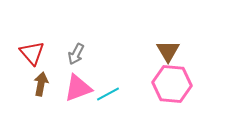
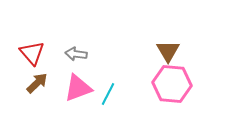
gray arrow: rotated 70 degrees clockwise
brown arrow: moved 4 px left, 1 px up; rotated 35 degrees clockwise
cyan line: rotated 35 degrees counterclockwise
